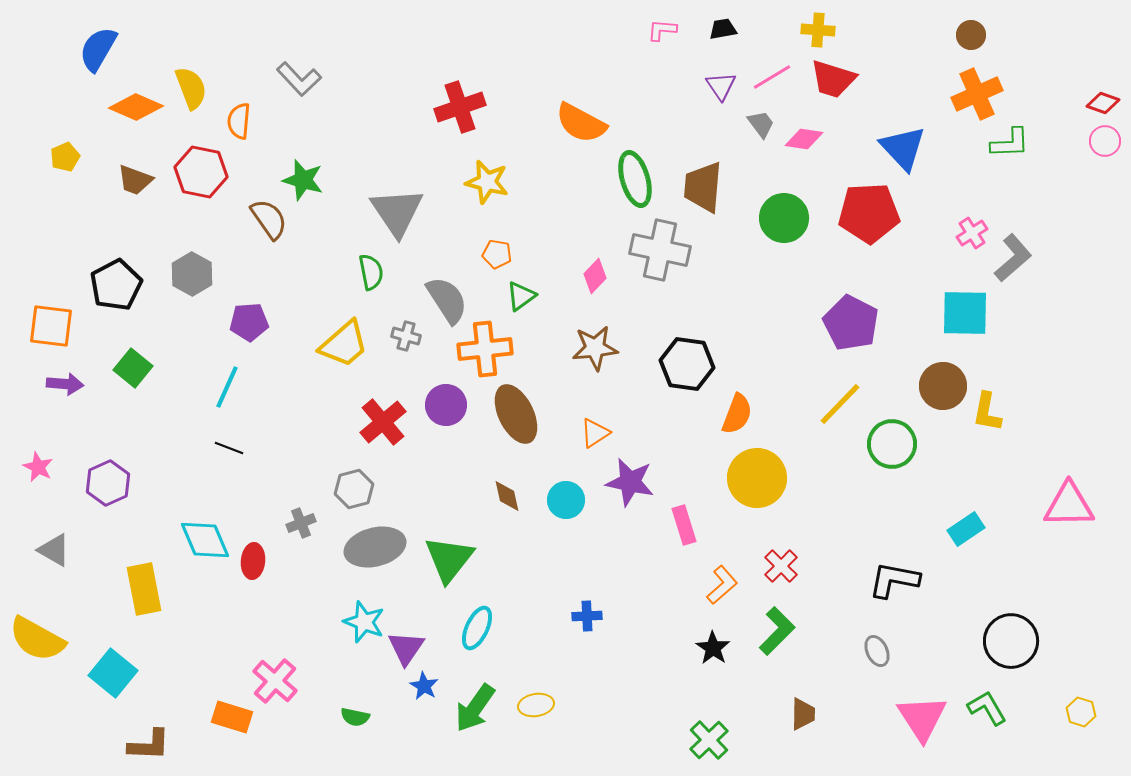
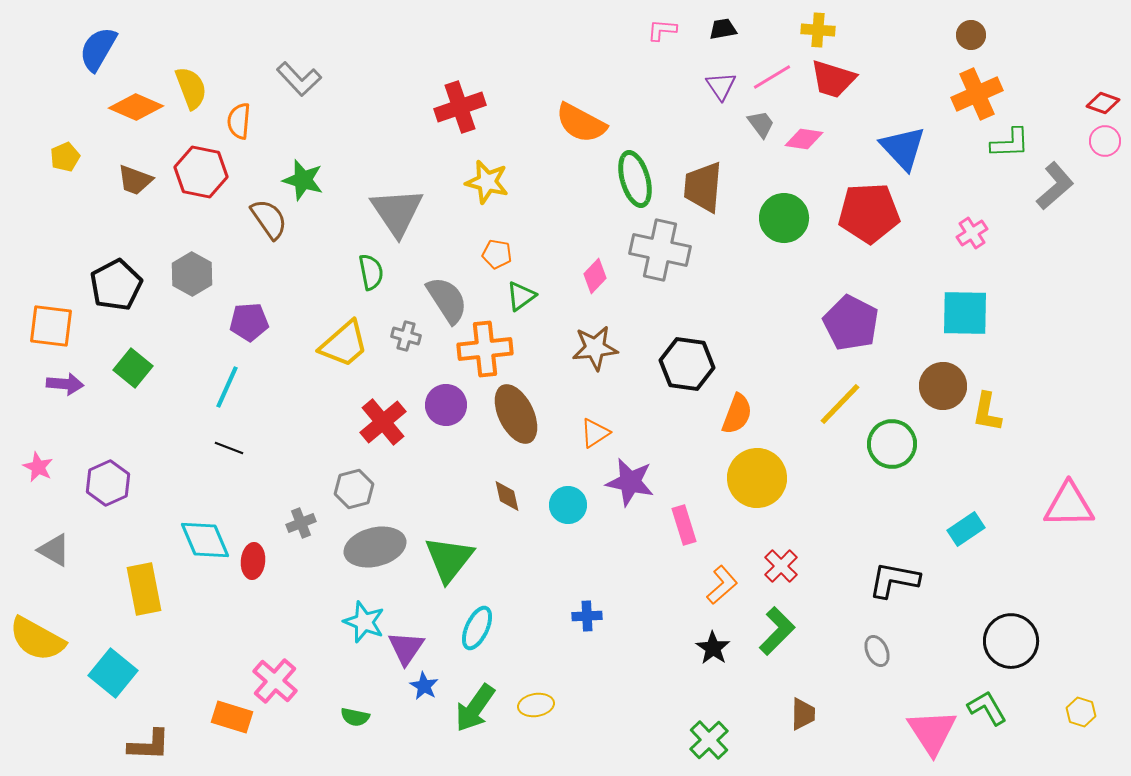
gray L-shape at (1013, 258): moved 42 px right, 72 px up
cyan circle at (566, 500): moved 2 px right, 5 px down
pink triangle at (922, 718): moved 10 px right, 14 px down
